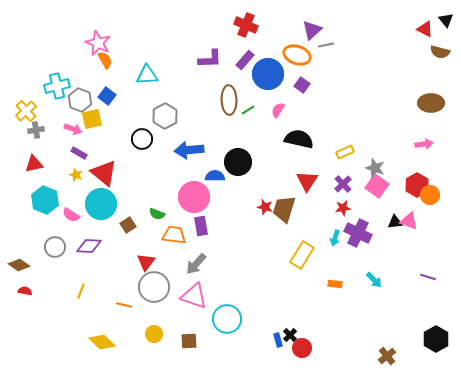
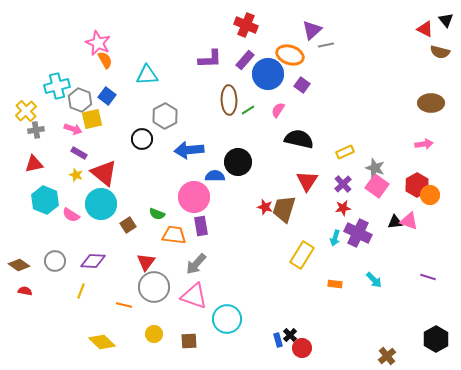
orange ellipse at (297, 55): moved 7 px left
purple diamond at (89, 246): moved 4 px right, 15 px down
gray circle at (55, 247): moved 14 px down
